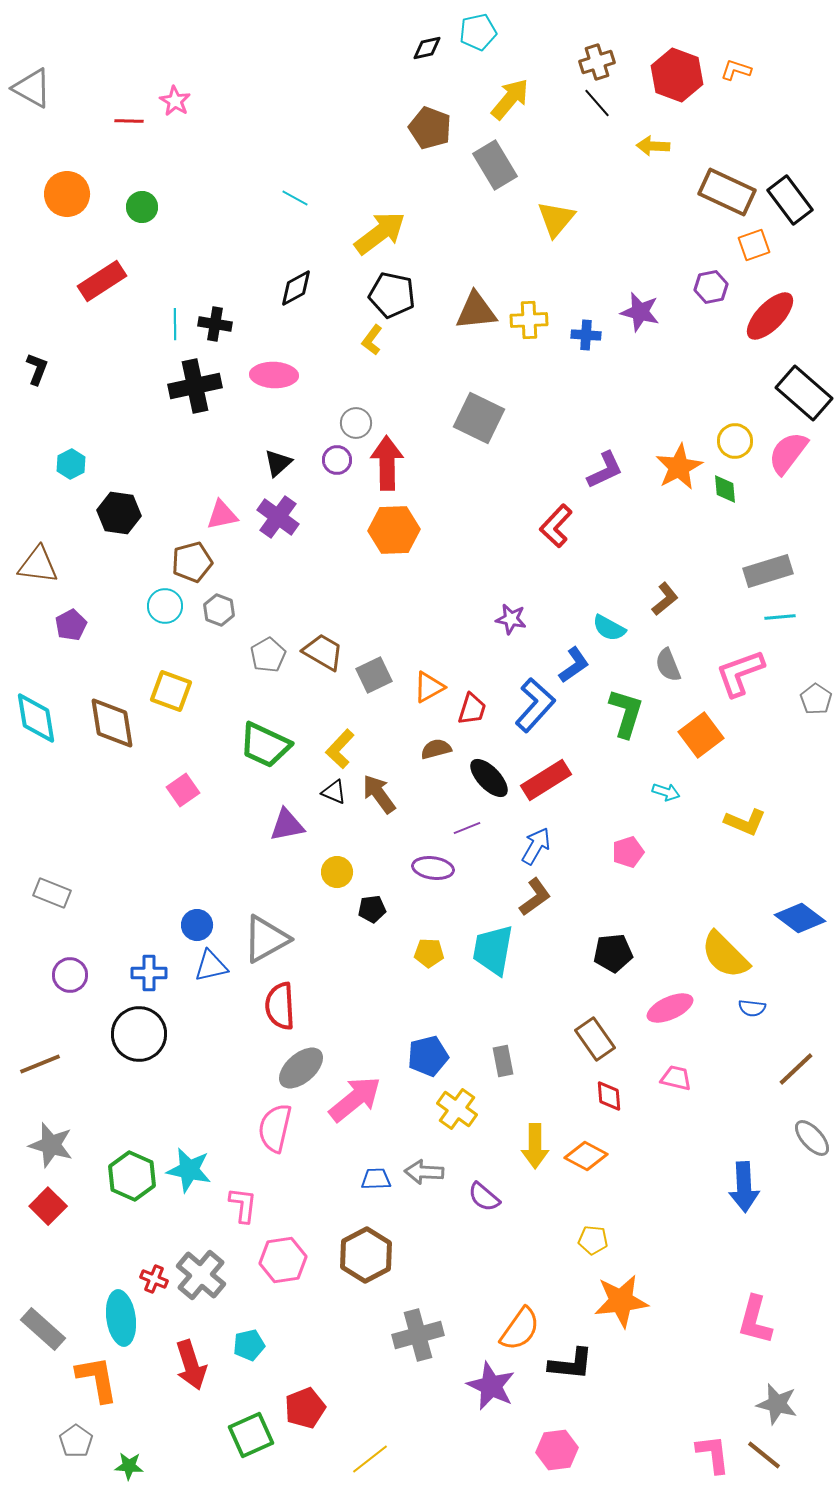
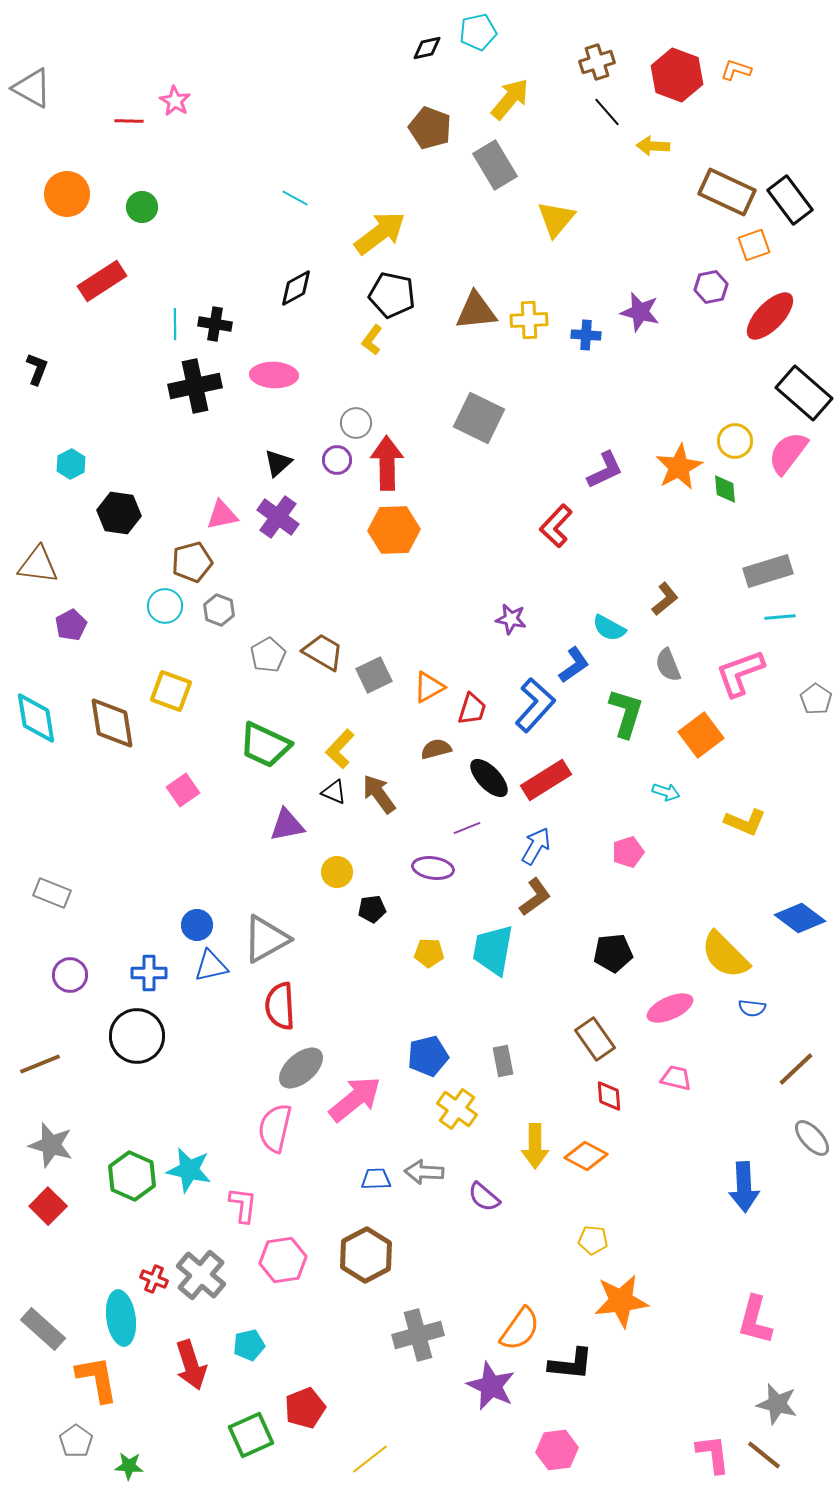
black line at (597, 103): moved 10 px right, 9 px down
black circle at (139, 1034): moved 2 px left, 2 px down
